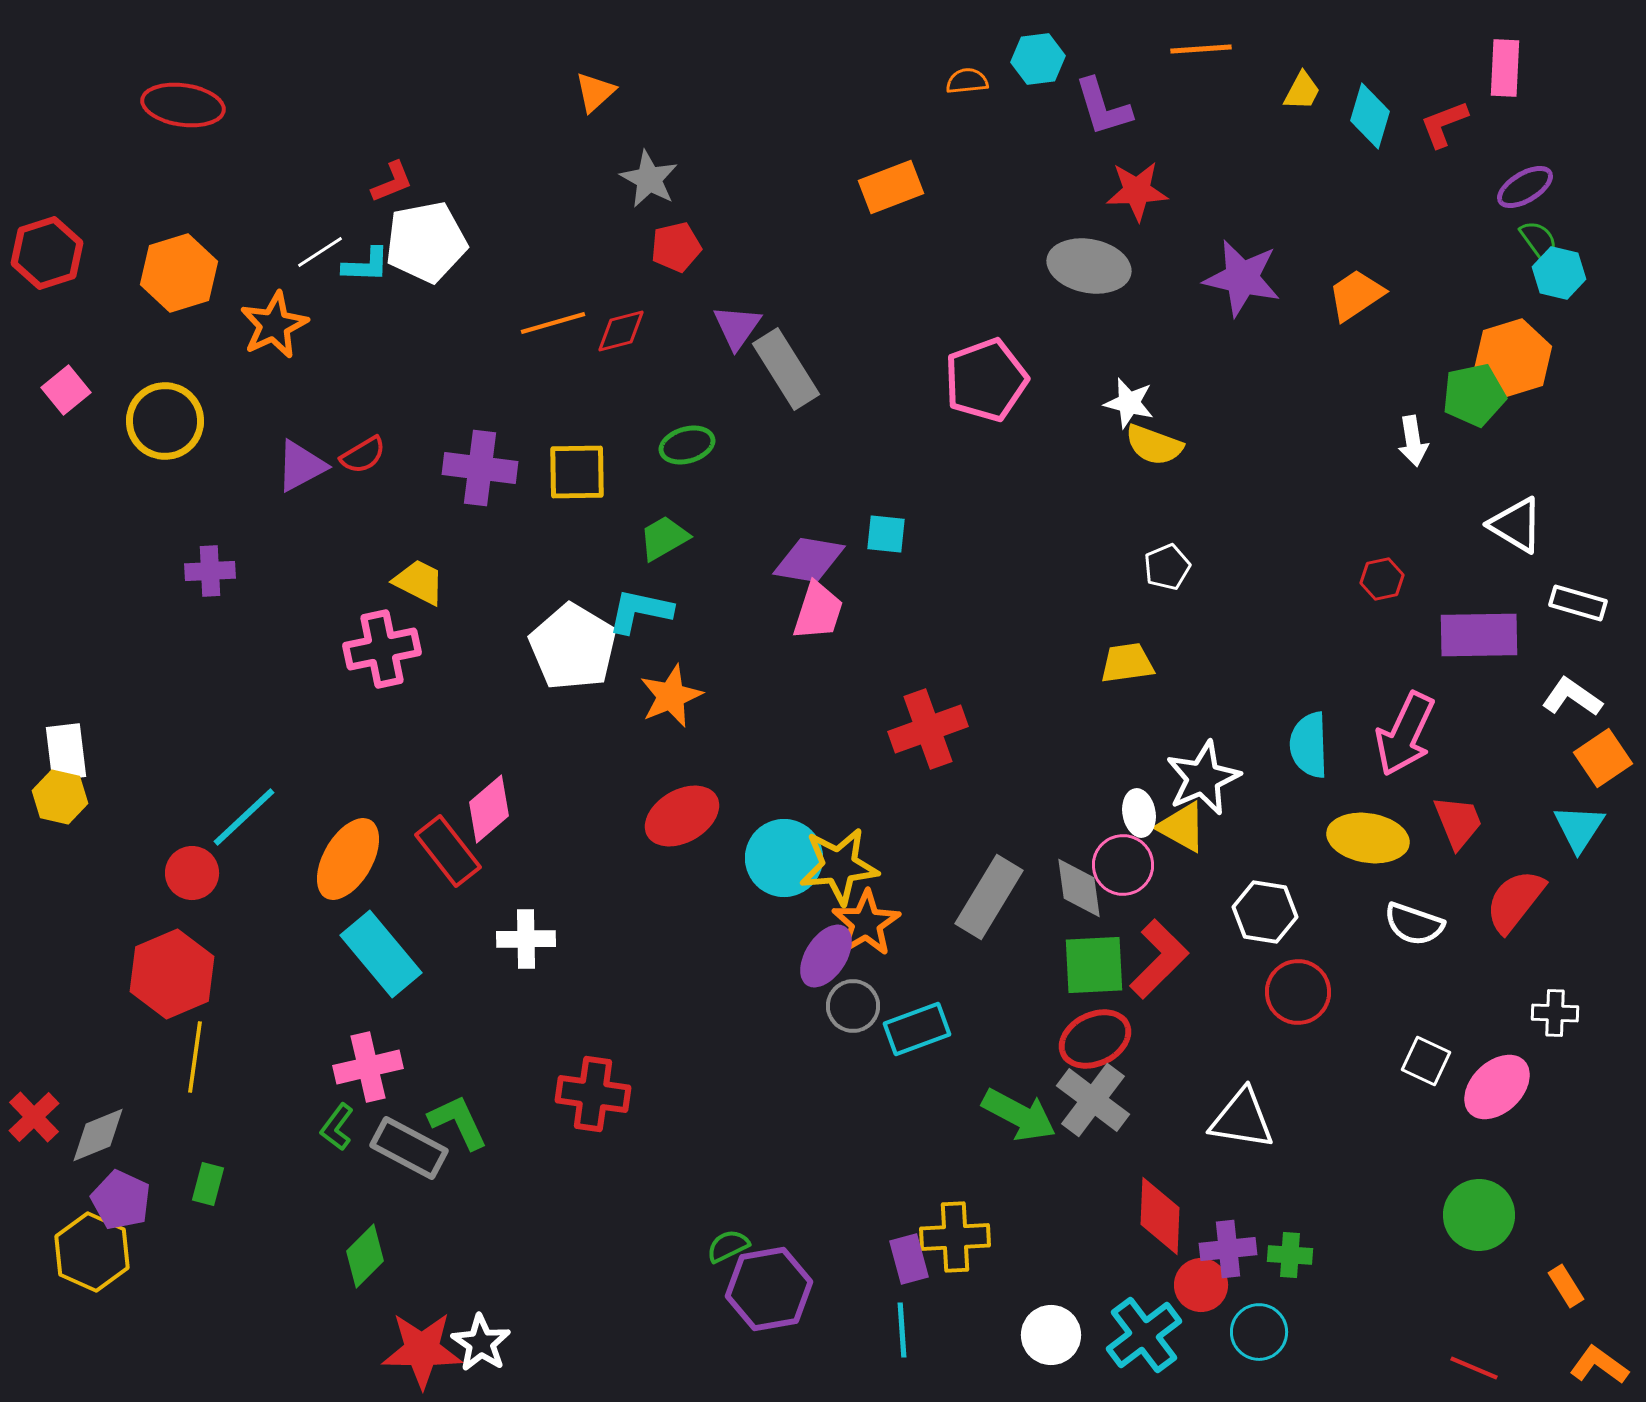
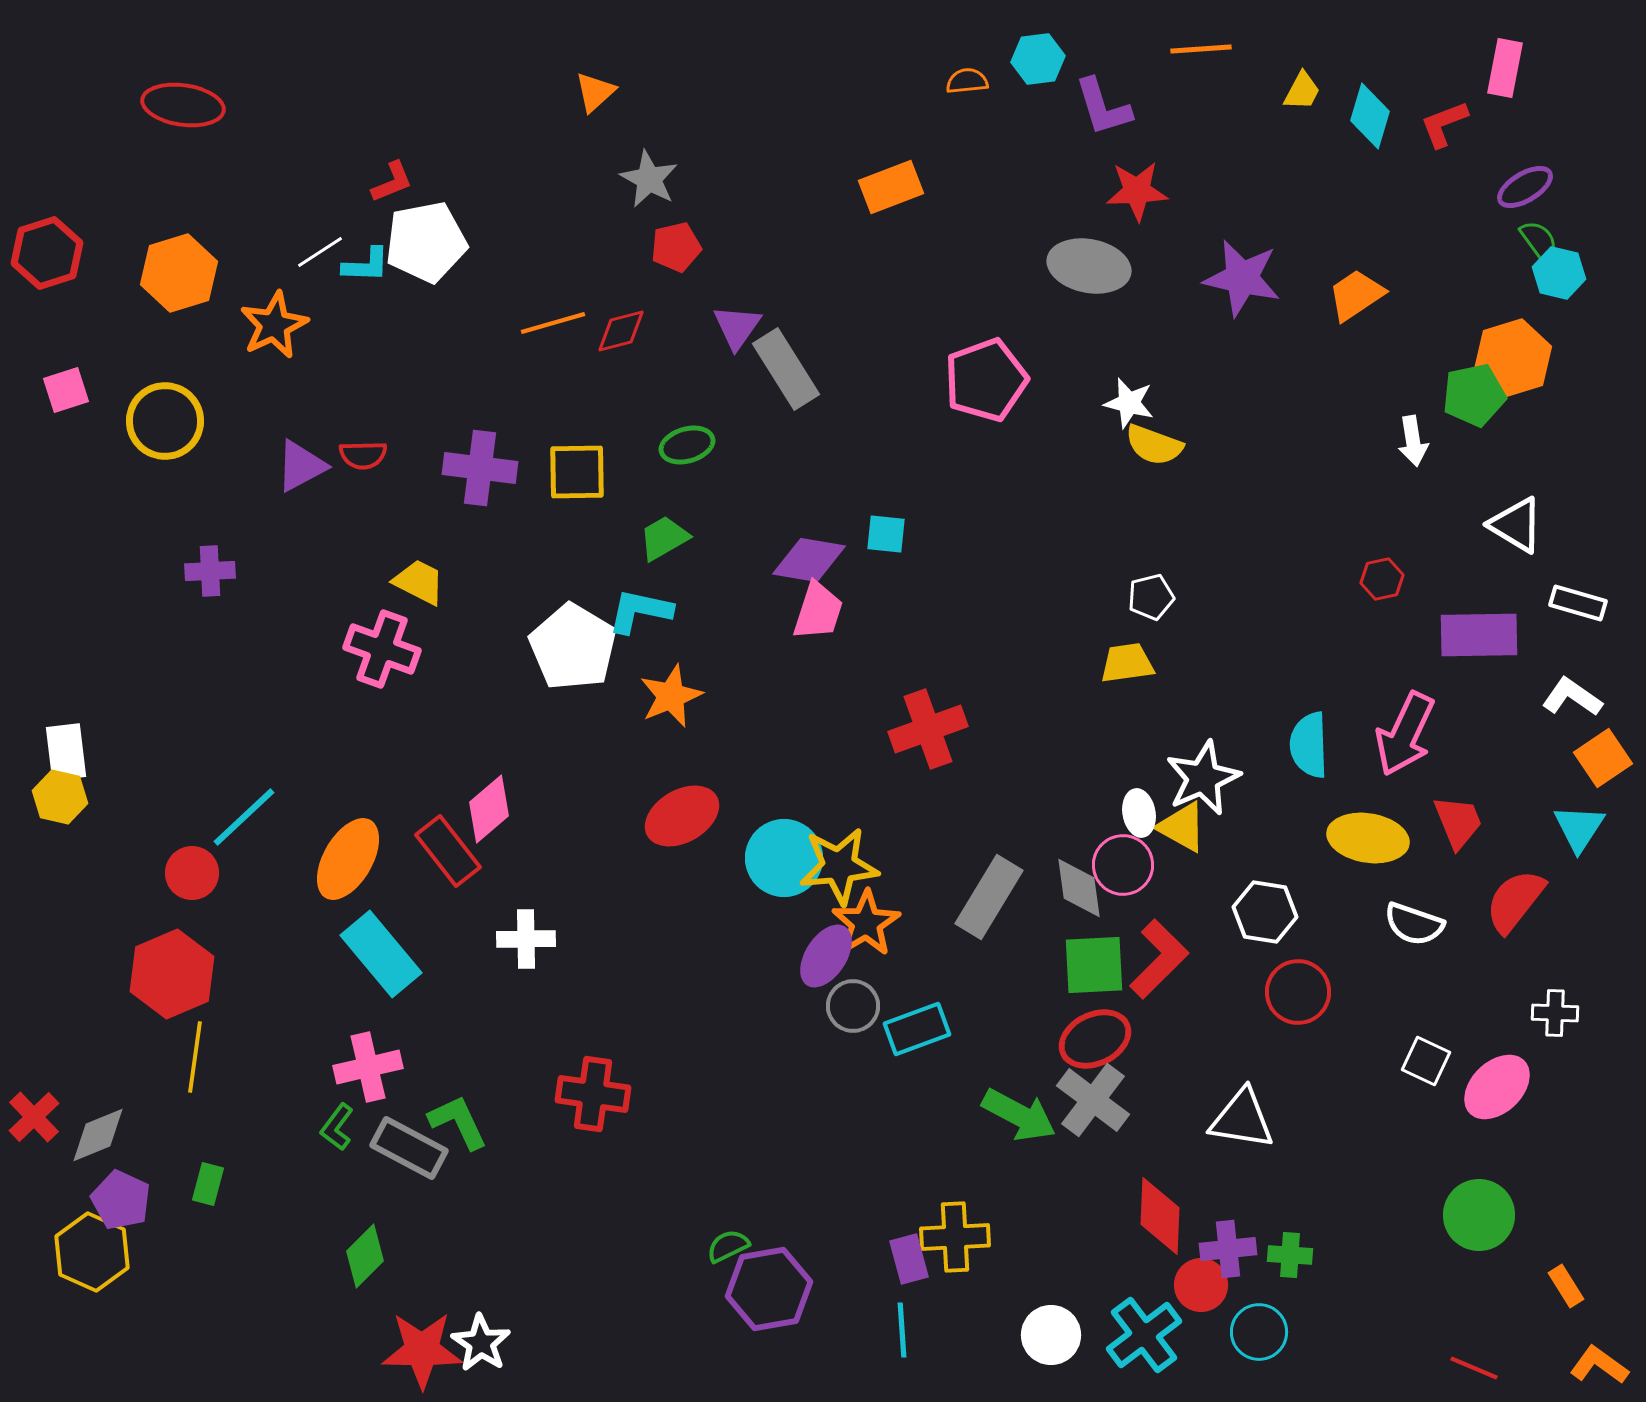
pink rectangle at (1505, 68): rotated 8 degrees clockwise
pink square at (66, 390): rotated 21 degrees clockwise
red semicircle at (363, 455): rotated 30 degrees clockwise
white pentagon at (1167, 567): moved 16 px left, 30 px down; rotated 9 degrees clockwise
pink cross at (382, 649): rotated 32 degrees clockwise
